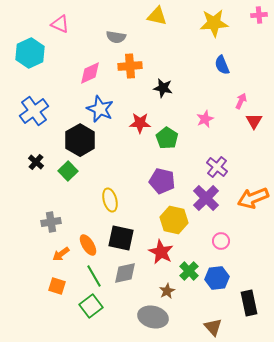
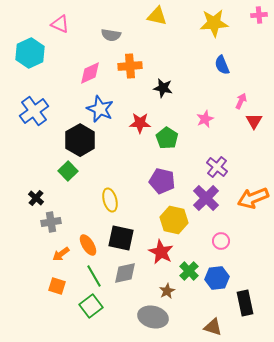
gray semicircle at (116, 37): moved 5 px left, 2 px up
black cross at (36, 162): moved 36 px down
black rectangle at (249, 303): moved 4 px left
brown triangle at (213, 327): rotated 30 degrees counterclockwise
